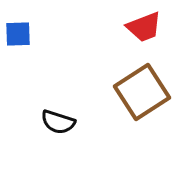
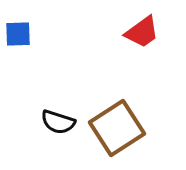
red trapezoid: moved 2 px left, 5 px down; rotated 15 degrees counterclockwise
brown square: moved 25 px left, 36 px down
